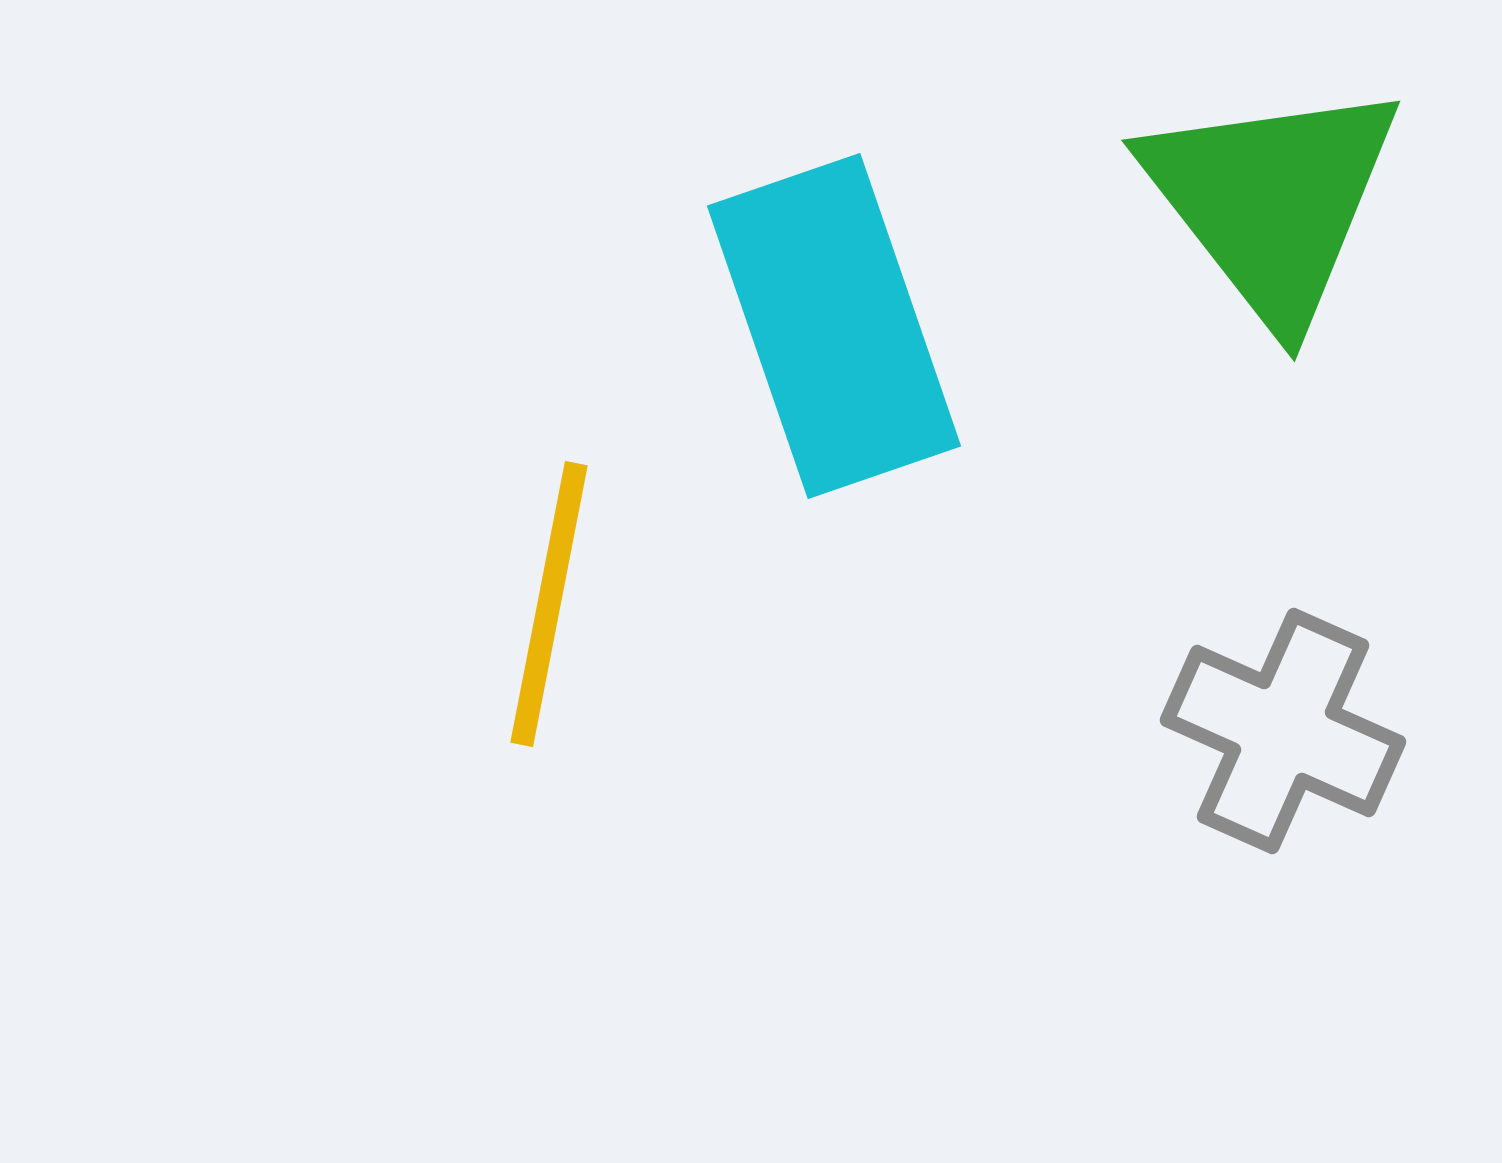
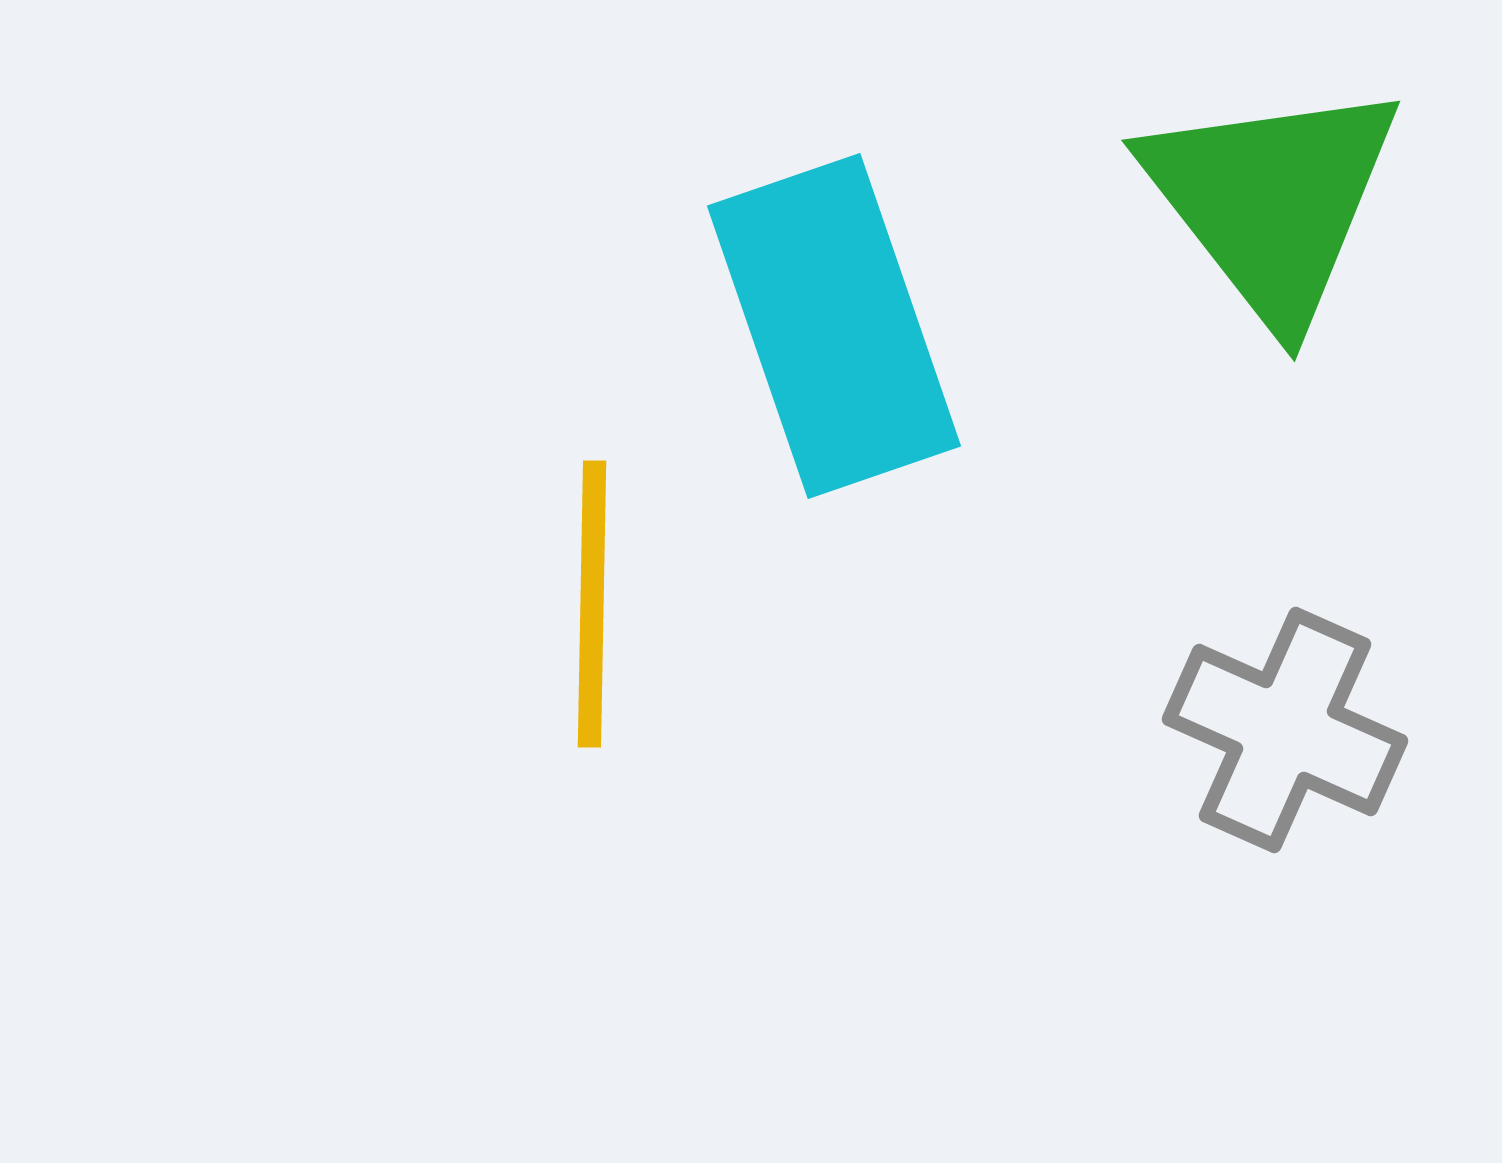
yellow line: moved 43 px right; rotated 10 degrees counterclockwise
gray cross: moved 2 px right, 1 px up
